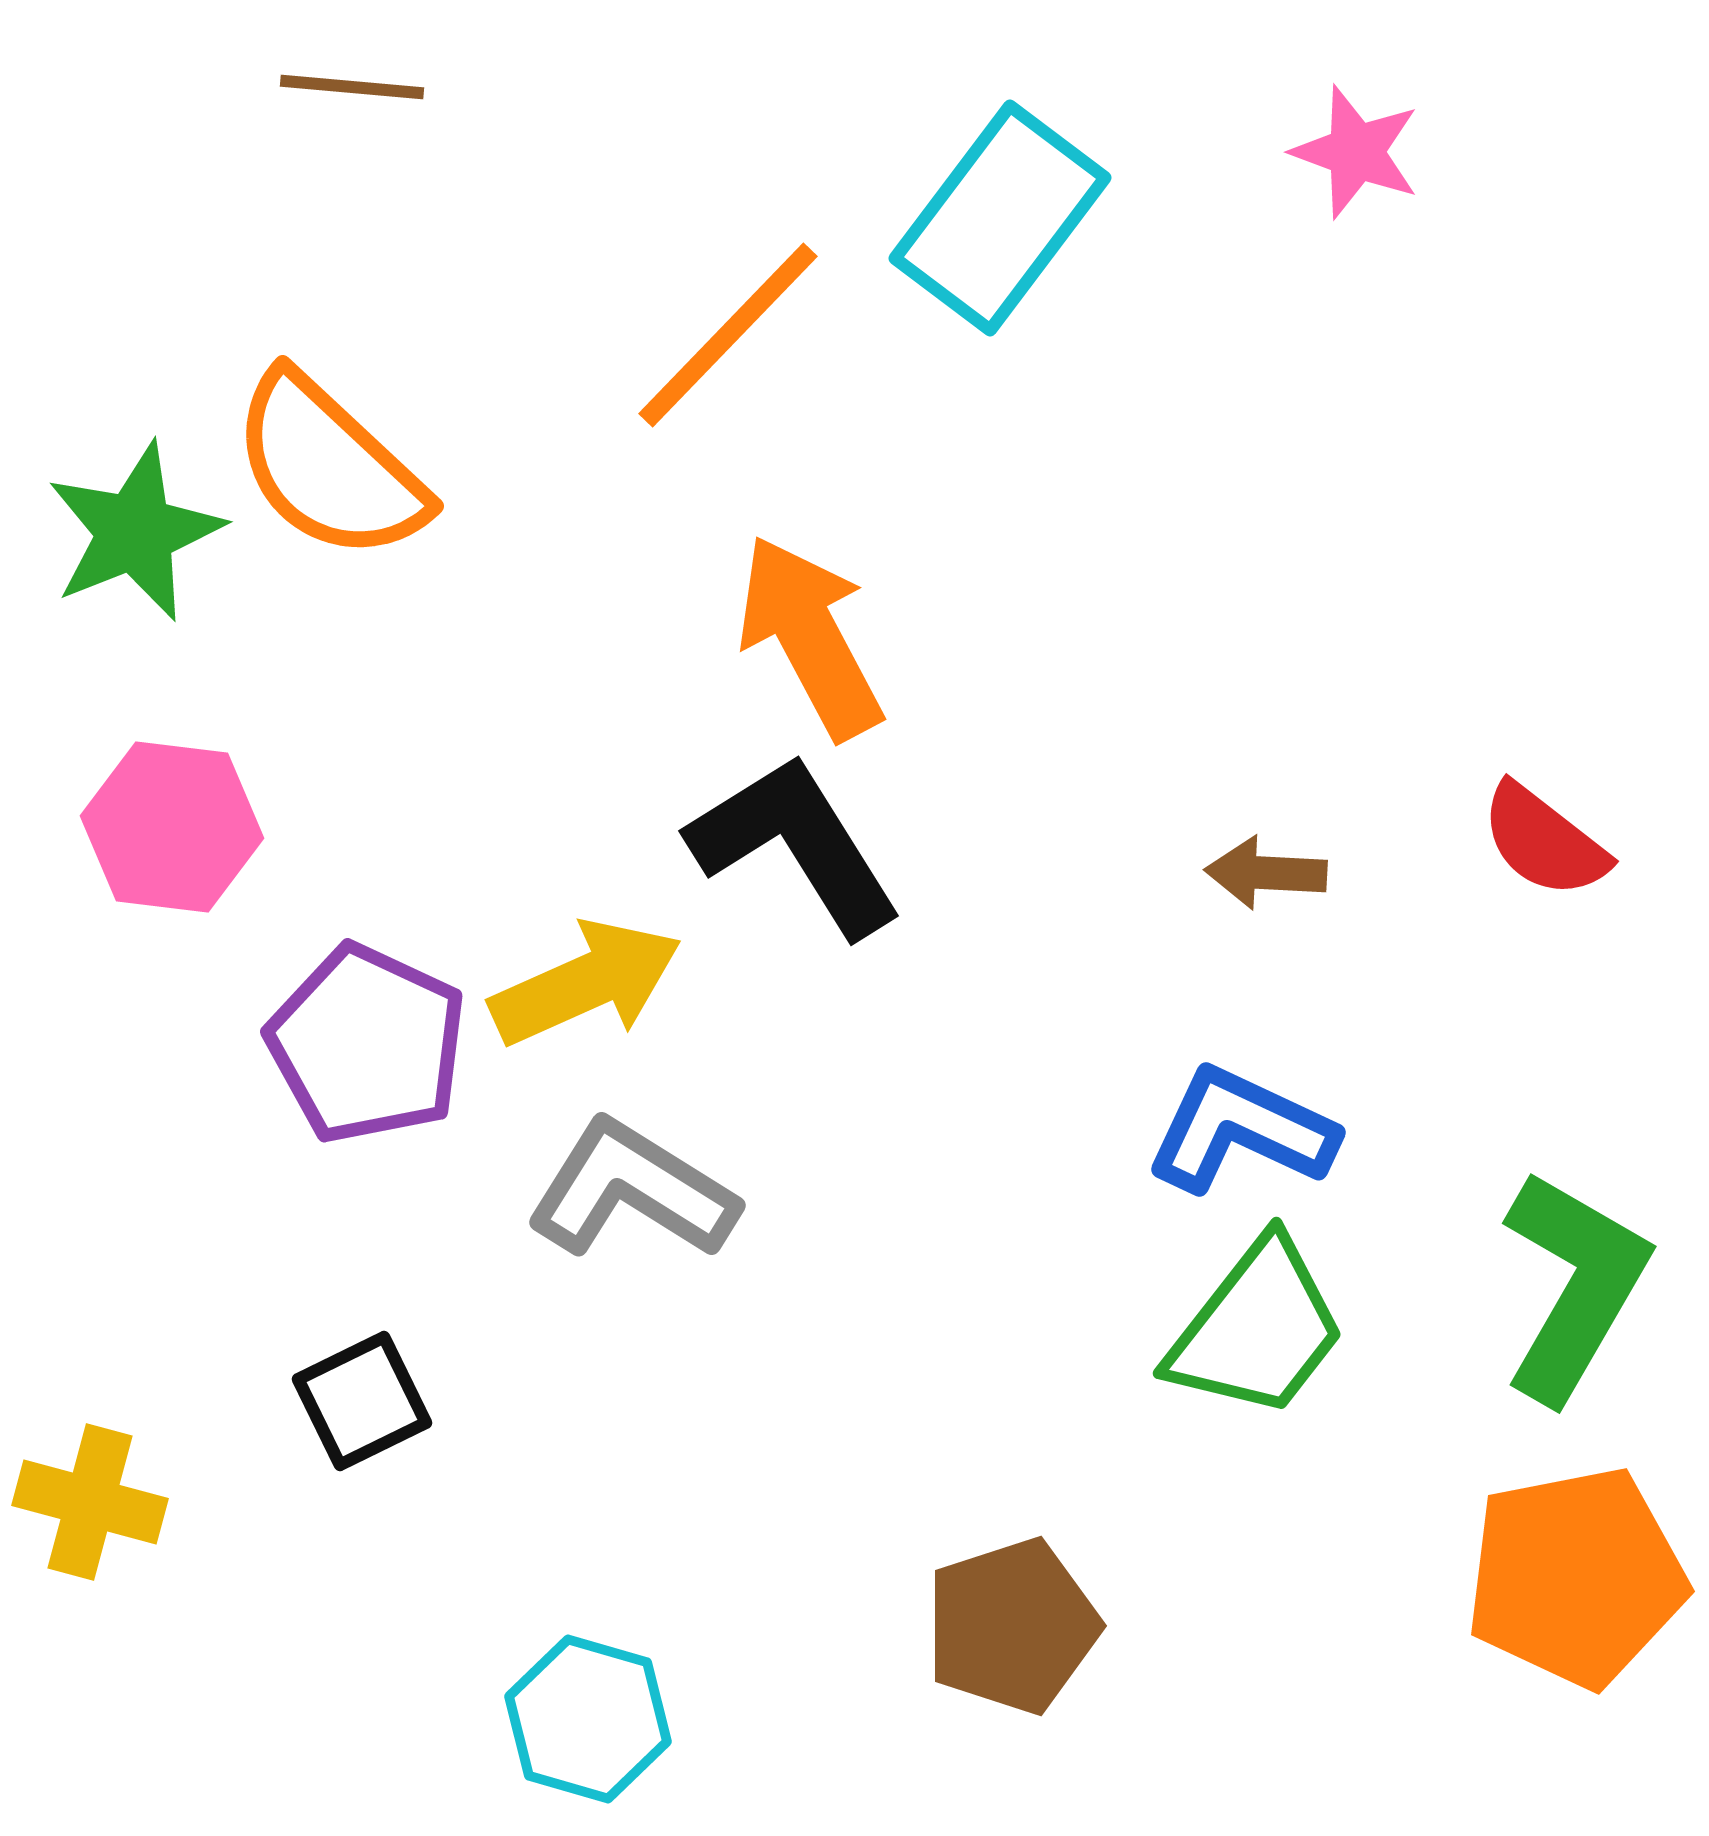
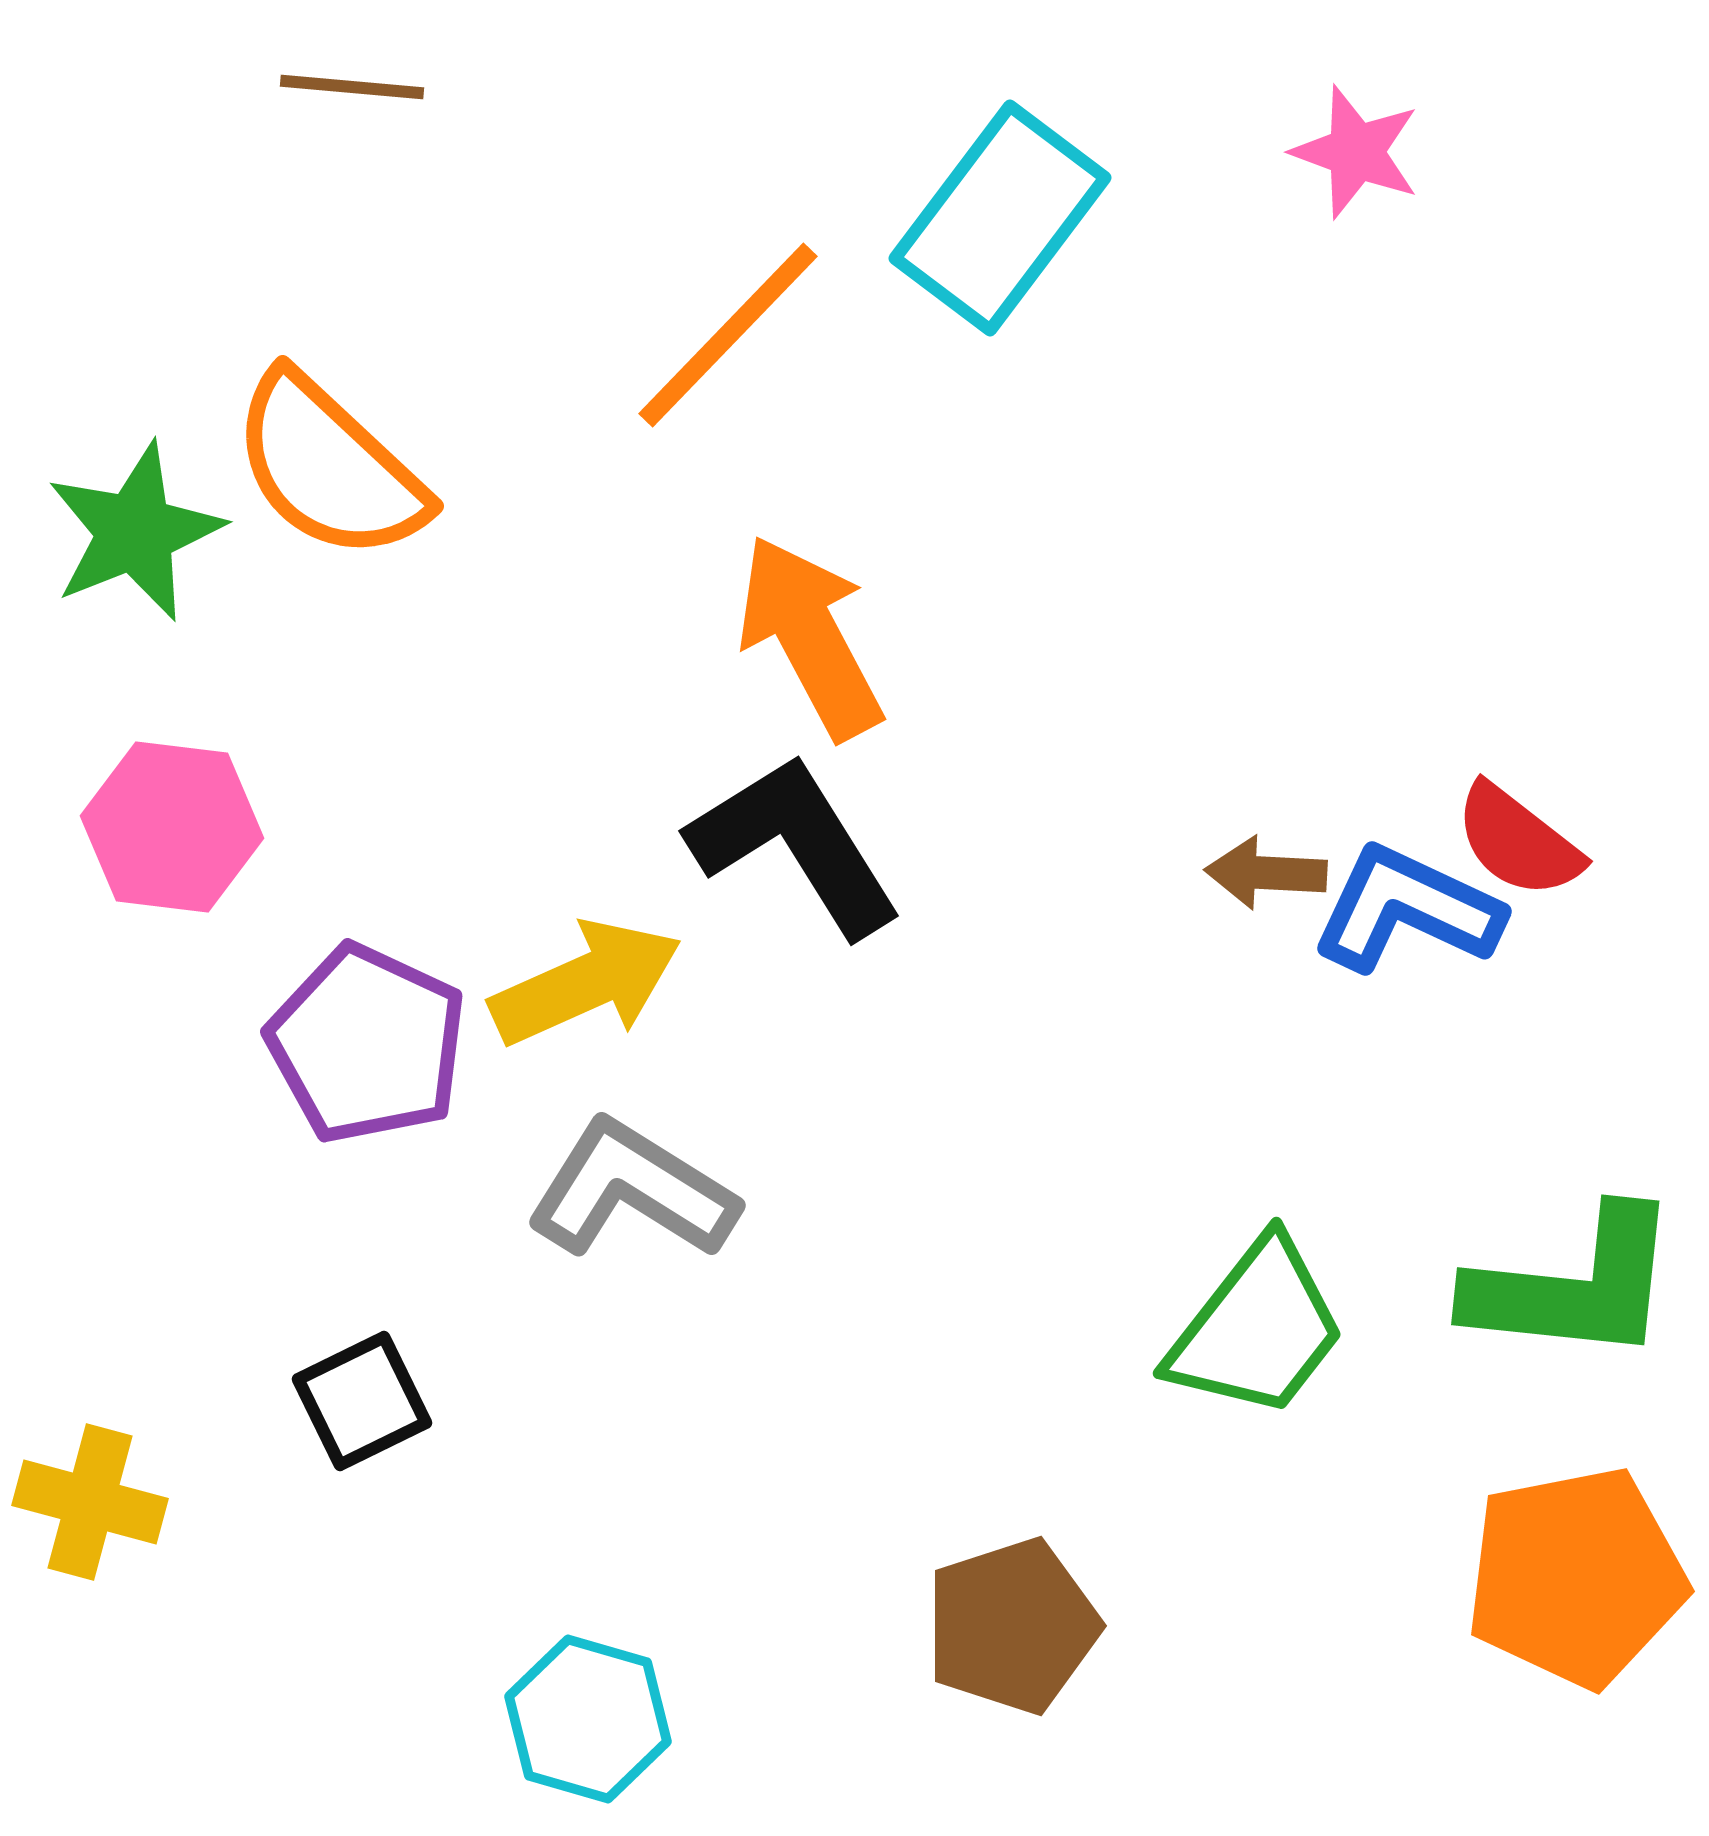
red semicircle: moved 26 px left
blue L-shape: moved 166 px right, 221 px up
green L-shape: rotated 66 degrees clockwise
